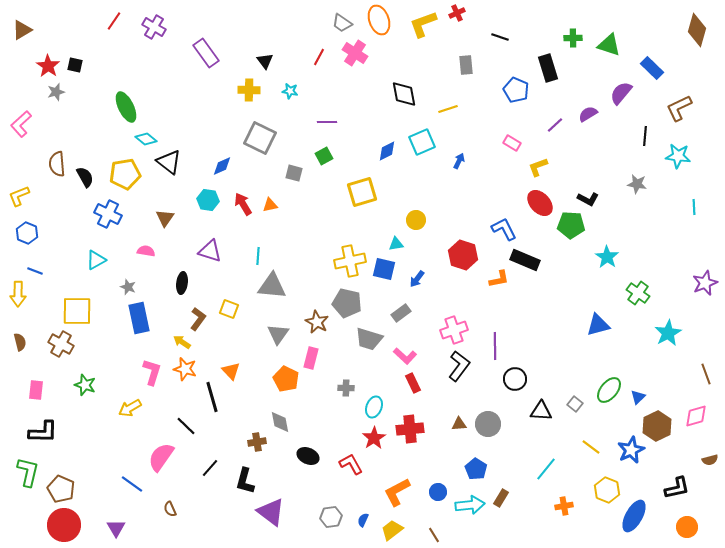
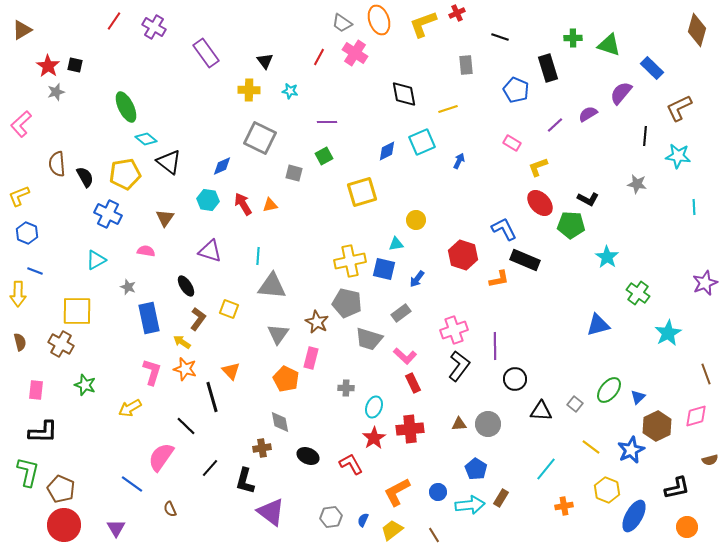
black ellipse at (182, 283): moved 4 px right, 3 px down; rotated 40 degrees counterclockwise
blue rectangle at (139, 318): moved 10 px right
brown cross at (257, 442): moved 5 px right, 6 px down
